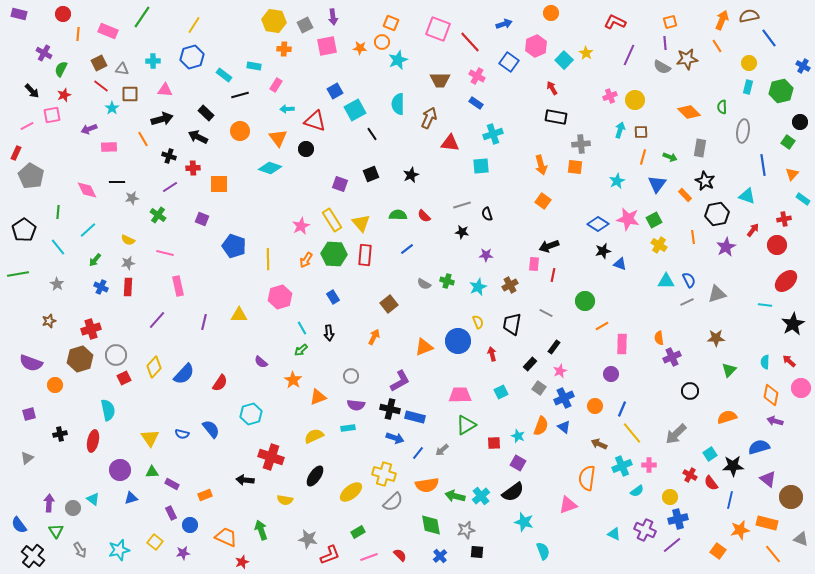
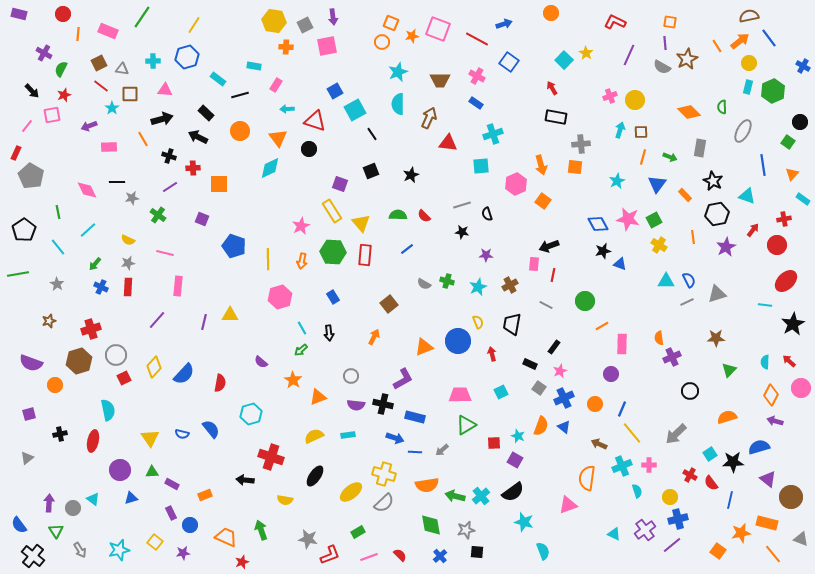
orange arrow at (722, 20): moved 18 px right, 21 px down; rotated 30 degrees clockwise
orange square at (670, 22): rotated 24 degrees clockwise
red line at (470, 42): moved 7 px right, 3 px up; rotated 20 degrees counterclockwise
pink hexagon at (536, 46): moved 20 px left, 138 px down
orange star at (360, 48): moved 52 px right, 12 px up; rotated 16 degrees counterclockwise
orange cross at (284, 49): moved 2 px right, 2 px up
blue hexagon at (192, 57): moved 5 px left
brown star at (687, 59): rotated 20 degrees counterclockwise
cyan star at (398, 60): moved 12 px down
cyan rectangle at (224, 75): moved 6 px left, 4 px down
green hexagon at (781, 91): moved 8 px left; rotated 10 degrees counterclockwise
pink line at (27, 126): rotated 24 degrees counterclockwise
purple arrow at (89, 129): moved 3 px up
gray ellipse at (743, 131): rotated 20 degrees clockwise
red triangle at (450, 143): moved 2 px left
black circle at (306, 149): moved 3 px right
cyan diamond at (270, 168): rotated 45 degrees counterclockwise
black square at (371, 174): moved 3 px up
black star at (705, 181): moved 8 px right
green line at (58, 212): rotated 16 degrees counterclockwise
yellow rectangle at (332, 220): moved 9 px up
blue diamond at (598, 224): rotated 30 degrees clockwise
green hexagon at (334, 254): moved 1 px left, 2 px up
green arrow at (95, 260): moved 4 px down
orange arrow at (306, 260): moved 4 px left, 1 px down; rotated 21 degrees counterclockwise
pink rectangle at (178, 286): rotated 18 degrees clockwise
gray line at (546, 313): moved 8 px up
yellow triangle at (239, 315): moved 9 px left
brown hexagon at (80, 359): moved 1 px left, 2 px down
black rectangle at (530, 364): rotated 72 degrees clockwise
purple L-shape at (400, 381): moved 3 px right, 2 px up
red semicircle at (220, 383): rotated 24 degrees counterclockwise
orange diamond at (771, 395): rotated 15 degrees clockwise
orange circle at (595, 406): moved 2 px up
black cross at (390, 409): moved 7 px left, 5 px up
cyan rectangle at (348, 428): moved 7 px down
blue line at (418, 453): moved 3 px left, 1 px up; rotated 56 degrees clockwise
purple square at (518, 463): moved 3 px left, 3 px up
black star at (733, 466): moved 4 px up
cyan semicircle at (637, 491): rotated 72 degrees counterclockwise
gray semicircle at (393, 502): moved 9 px left, 1 px down
purple cross at (645, 530): rotated 30 degrees clockwise
orange star at (740, 530): moved 1 px right, 3 px down
